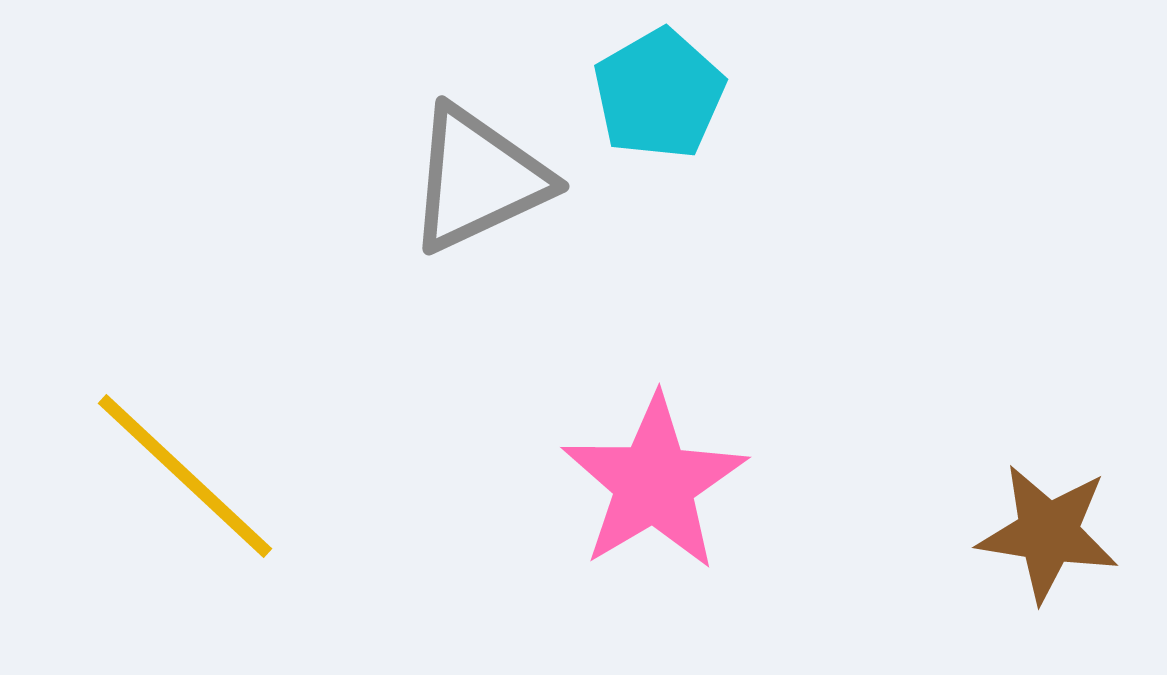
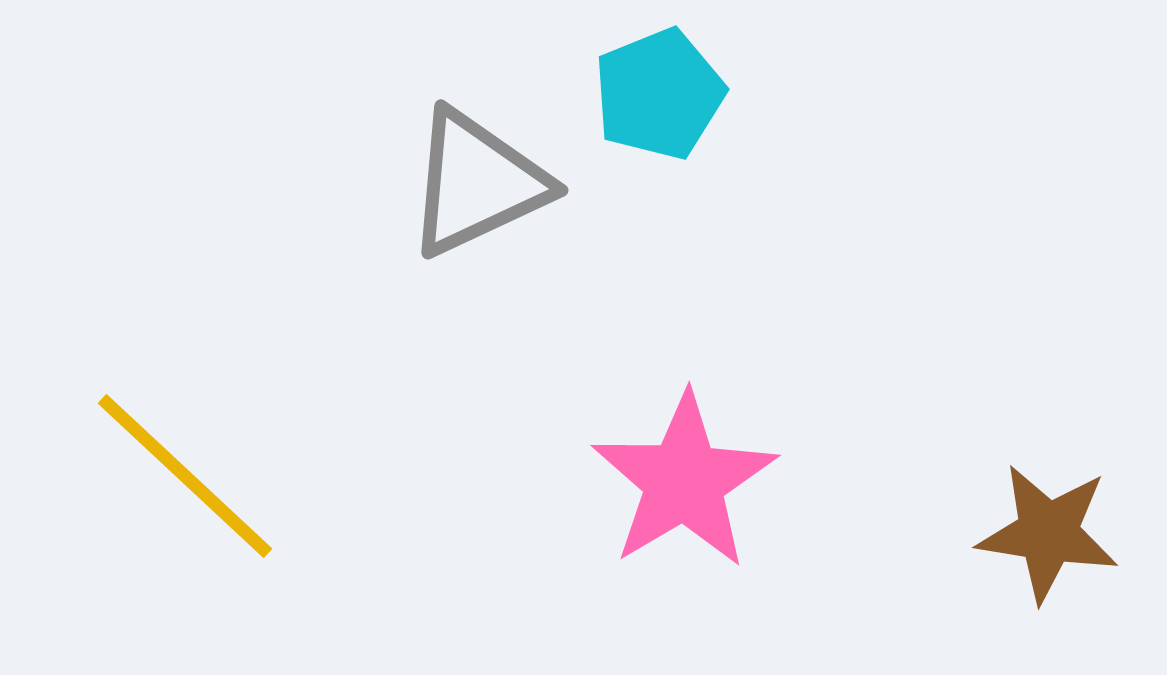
cyan pentagon: rotated 8 degrees clockwise
gray triangle: moved 1 px left, 4 px down
pink star: moved 30 px right, 2 px up
